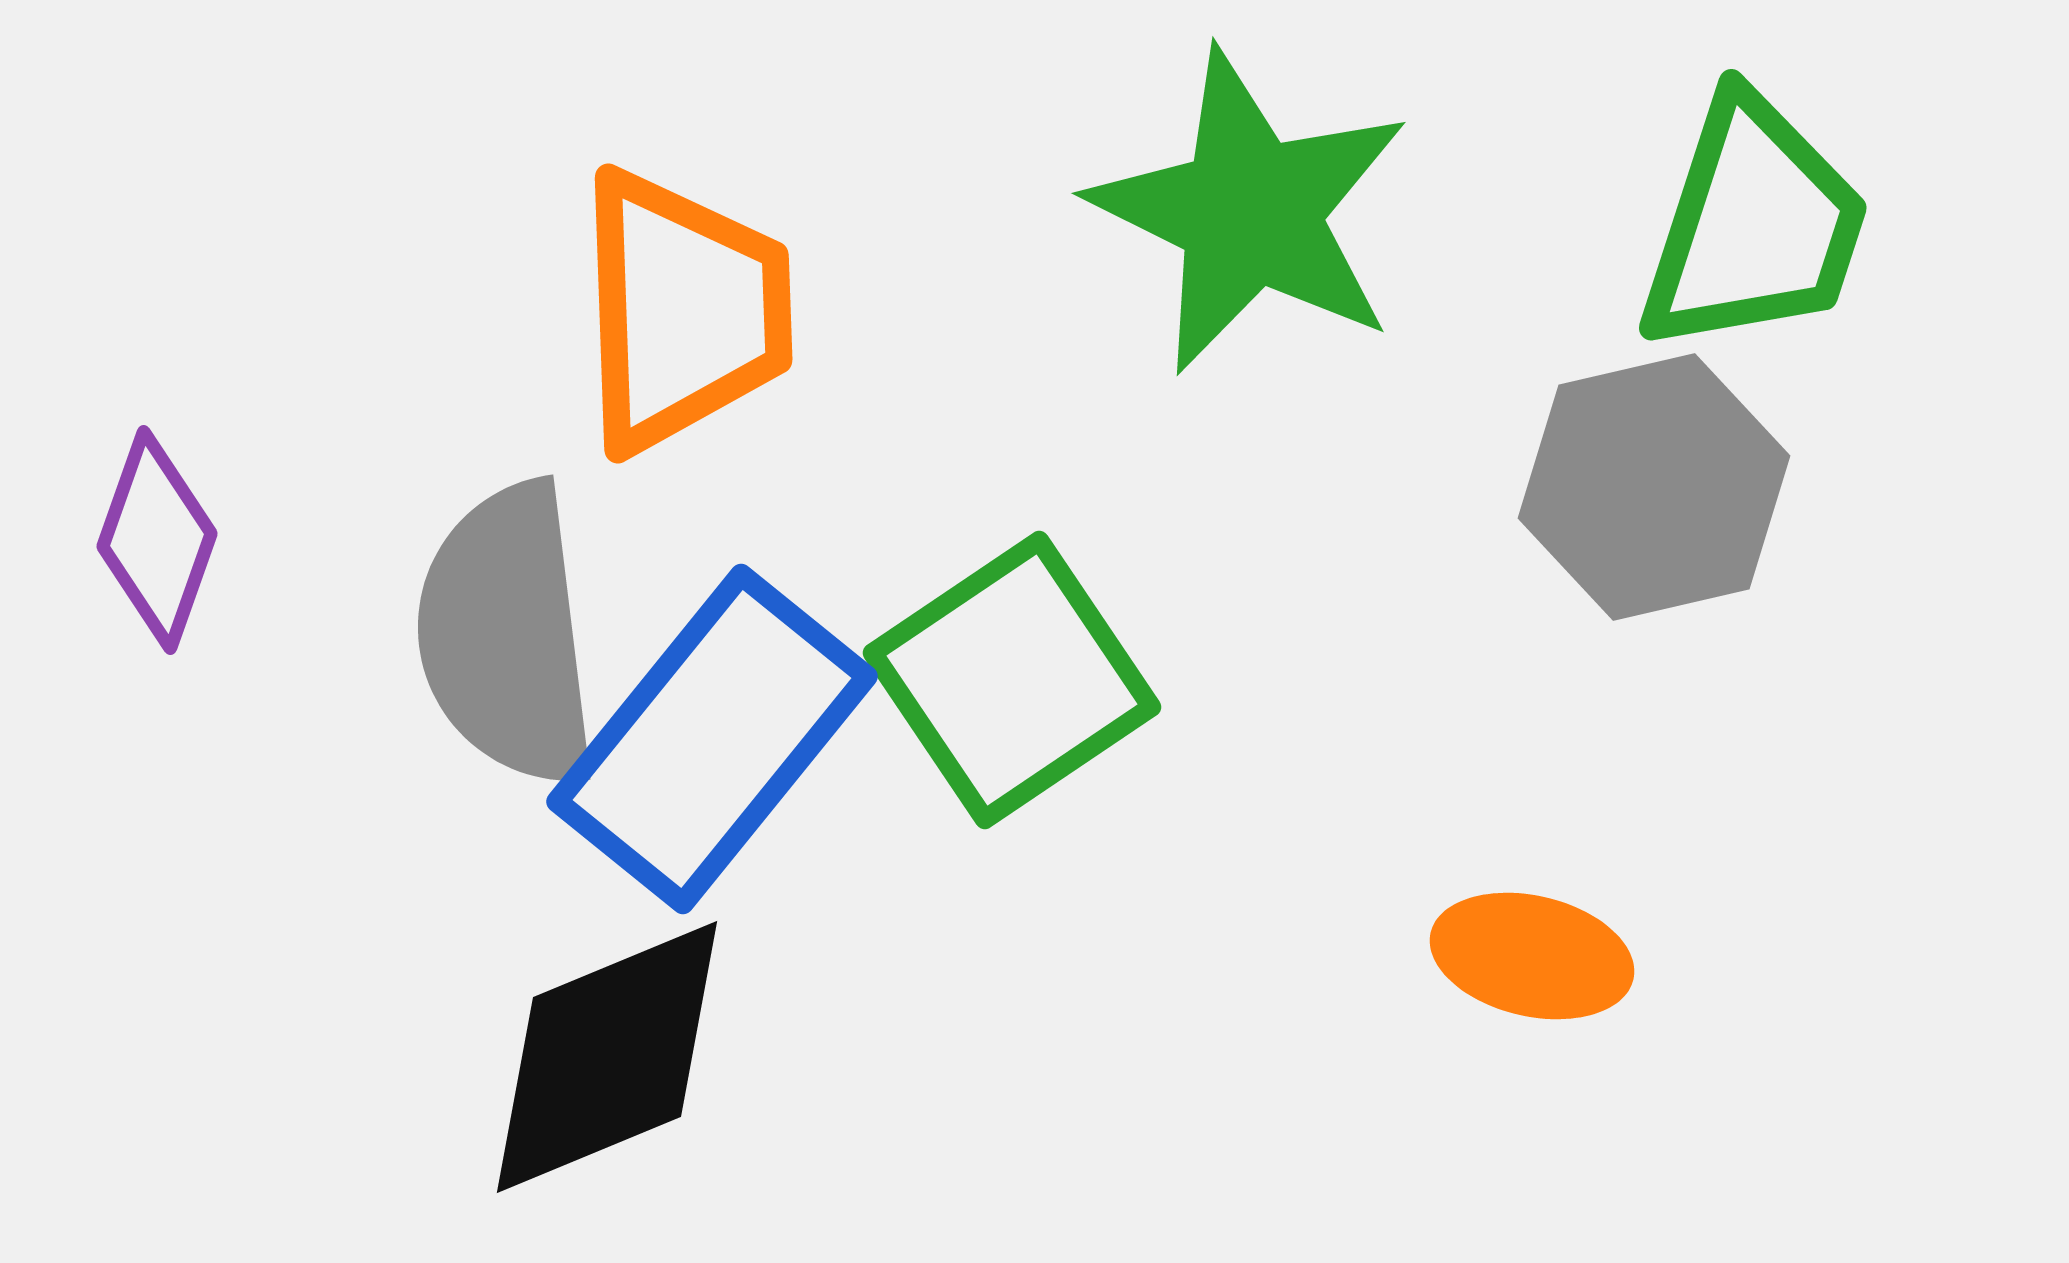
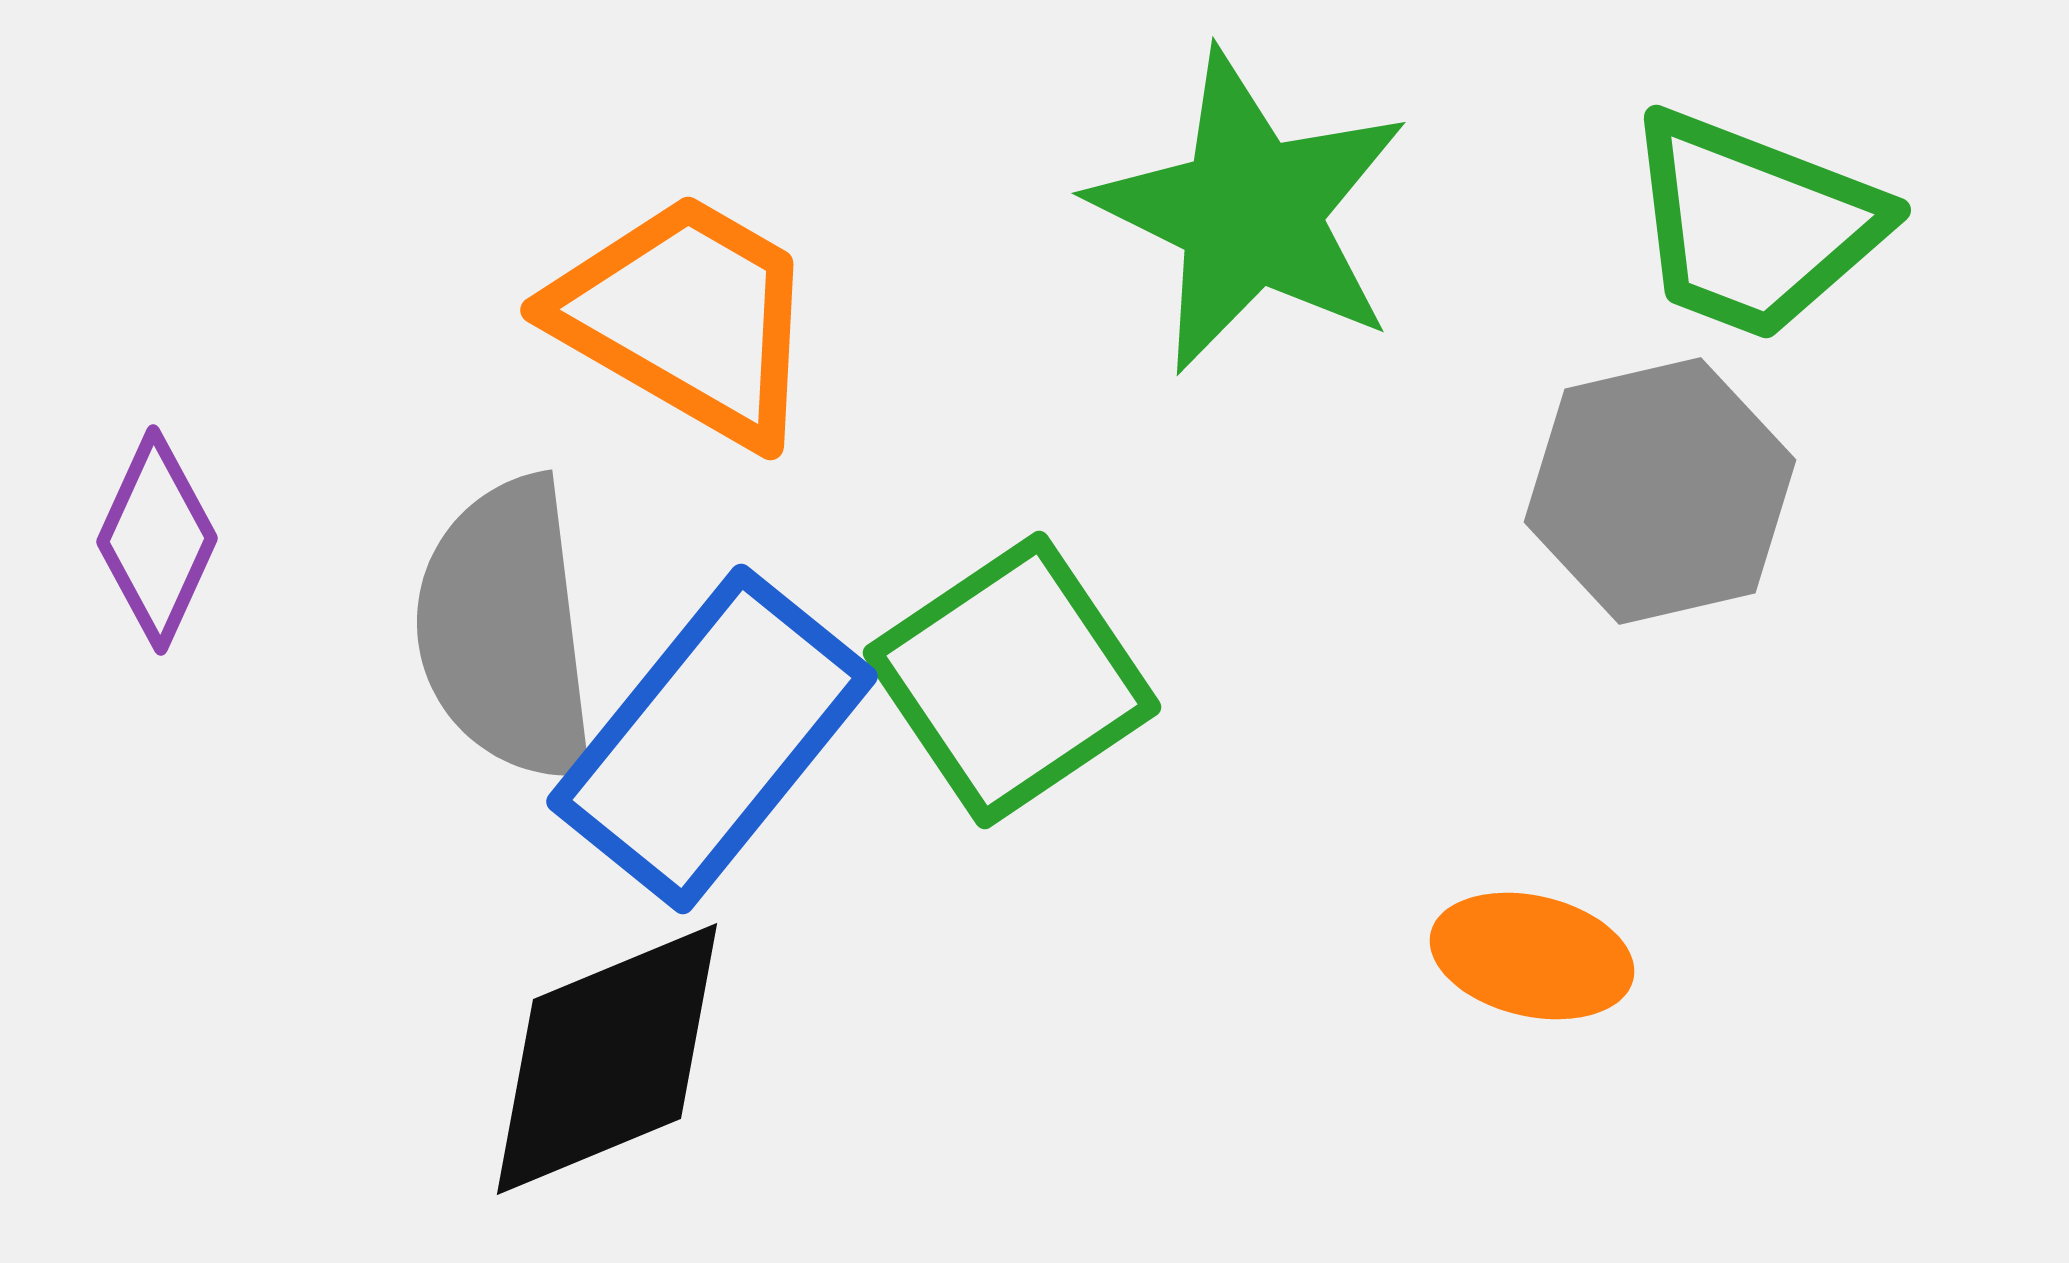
green trapezoid: rotated 93 degrees clockwise
orange trapezoid: moved 4 px right, 7 px down; rotated 58 degrees counterclockwise
gray hexagon: moved 6 px right, 4 px down
purple diamond: rotated 5 degrees clockwise
gray semicircle: moved 1 px left, 5 px up
black diamond: moved 2 px down
